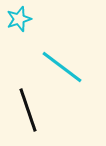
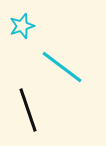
cyan star: moved 3 px right, 7 px down
